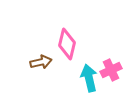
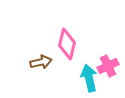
pink cross: moved 3 px left, 4 px up
